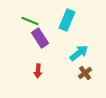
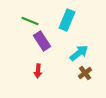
purple rectangle: moved 2 px right, 3 px down
